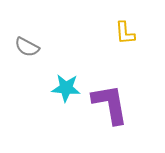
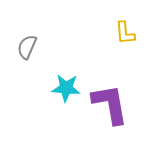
gray semicircle: rotated 85 degrees clockwise
